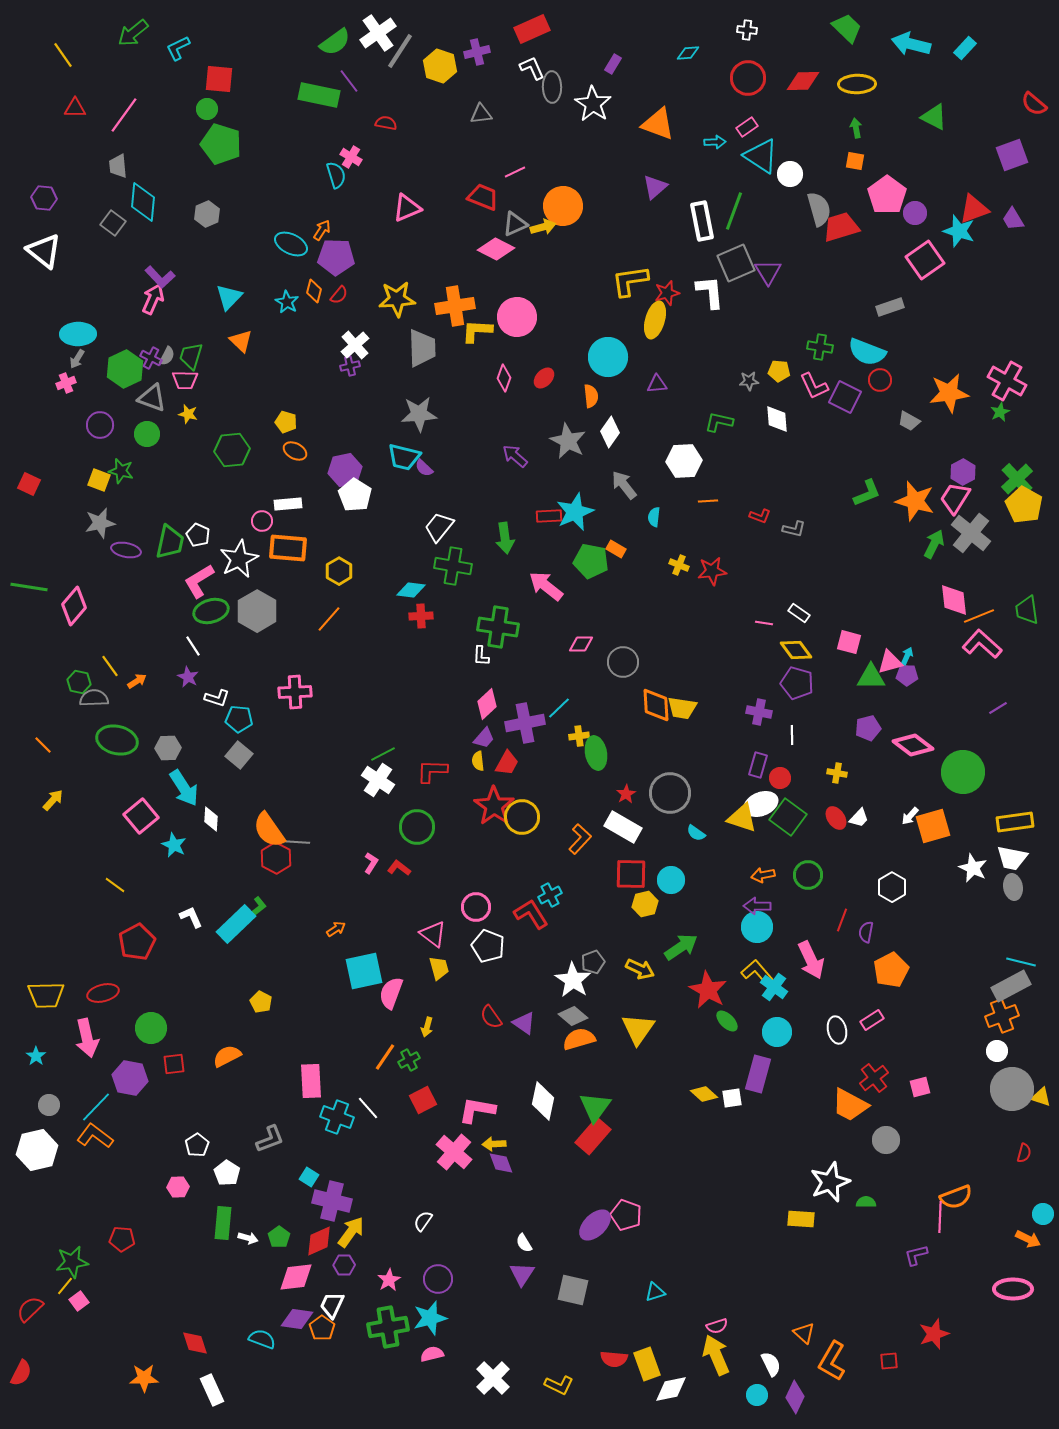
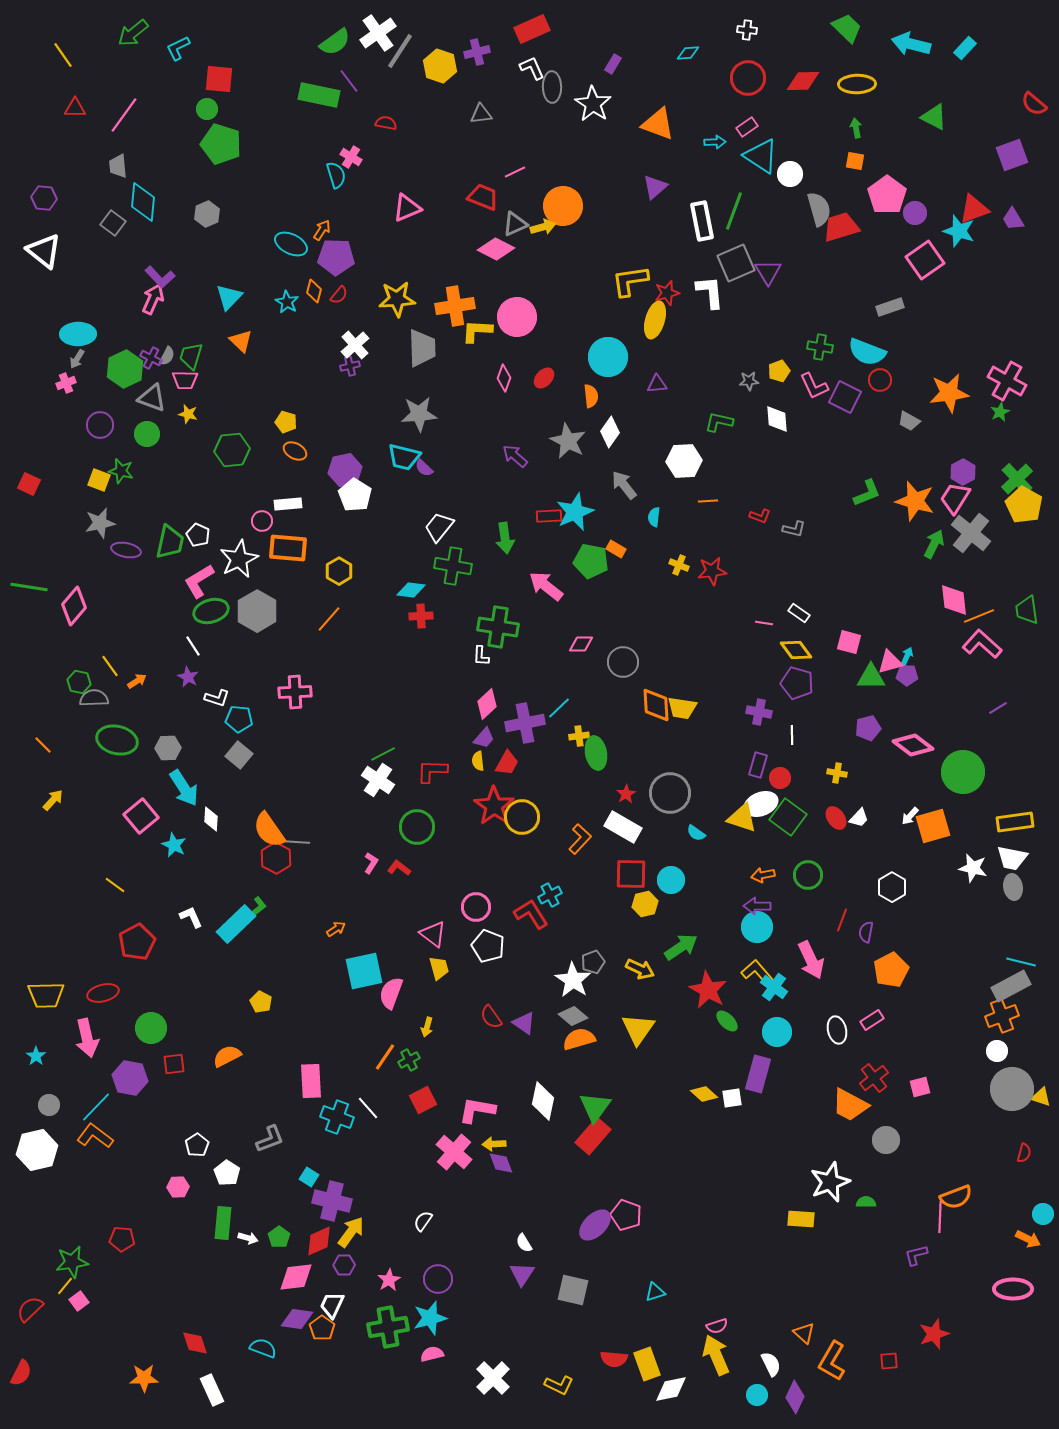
yellow pentagon at (779, 371): rotated 25 degrees counterclockwise
white star at (973, 868): rotated 12 degrees counterclockwise
cyan semicircle at (262, 1339): moved 1 px right, 9 px down
